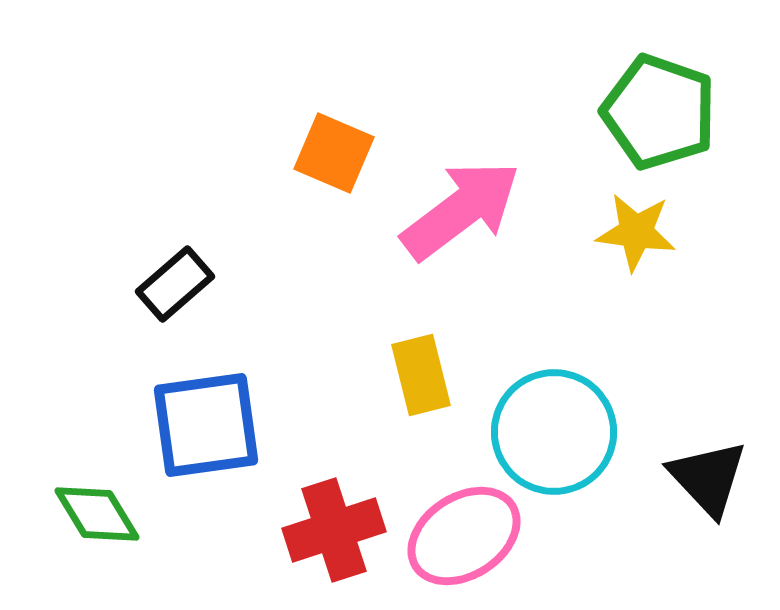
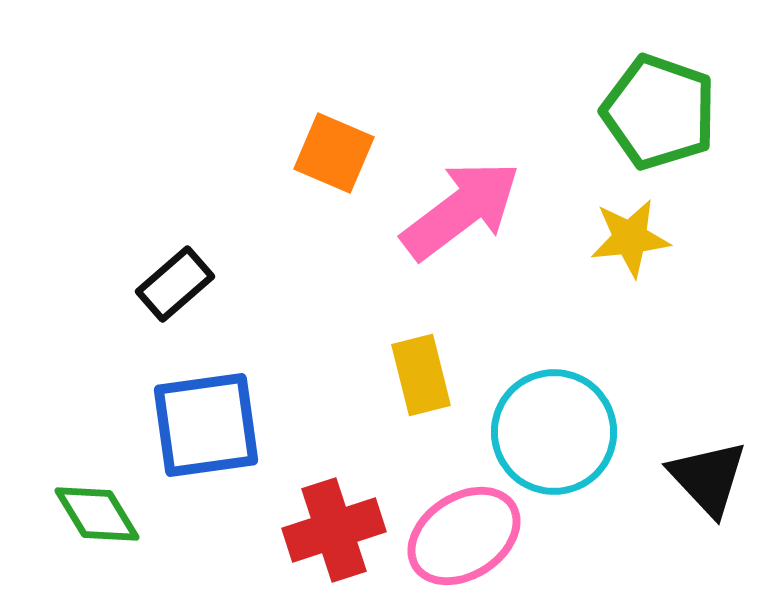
yellow star: moved 6 px left, 6 px down; rotated 14 degrees counterclockwise
